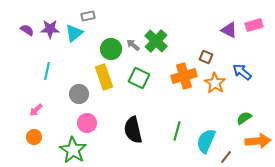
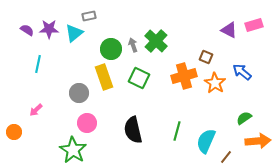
gray rectangle: moved 1 px right
purple star: moved 1 px left
gray arrow: rotated 32 degrees clockwise
cyan line: moved 9 px left, 7 px up
gray circle: moved 1 px up
orange circle: moved 20 px left, 5 px up
